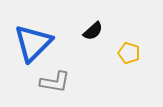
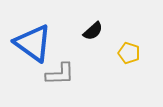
blue triangle: rotated 39 degrees counterclockwise
gray L-shape: moved 5 px right, 8 px up; rotated 12 degrees counterclockwise
